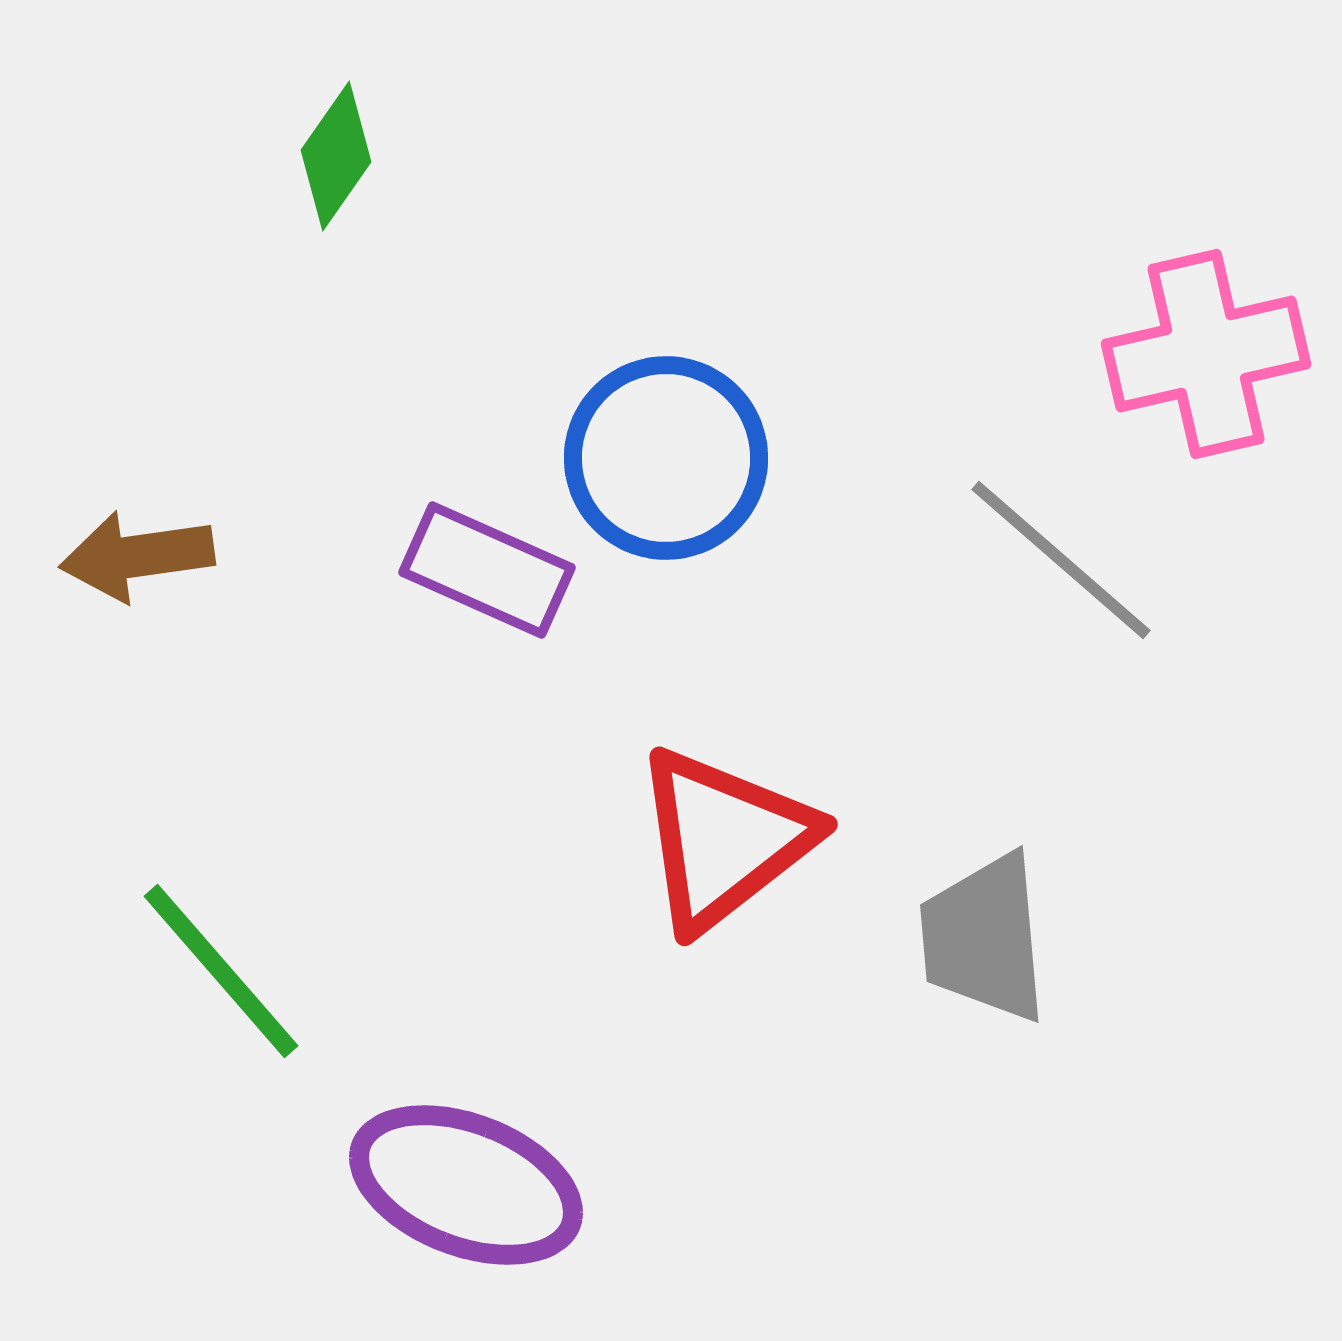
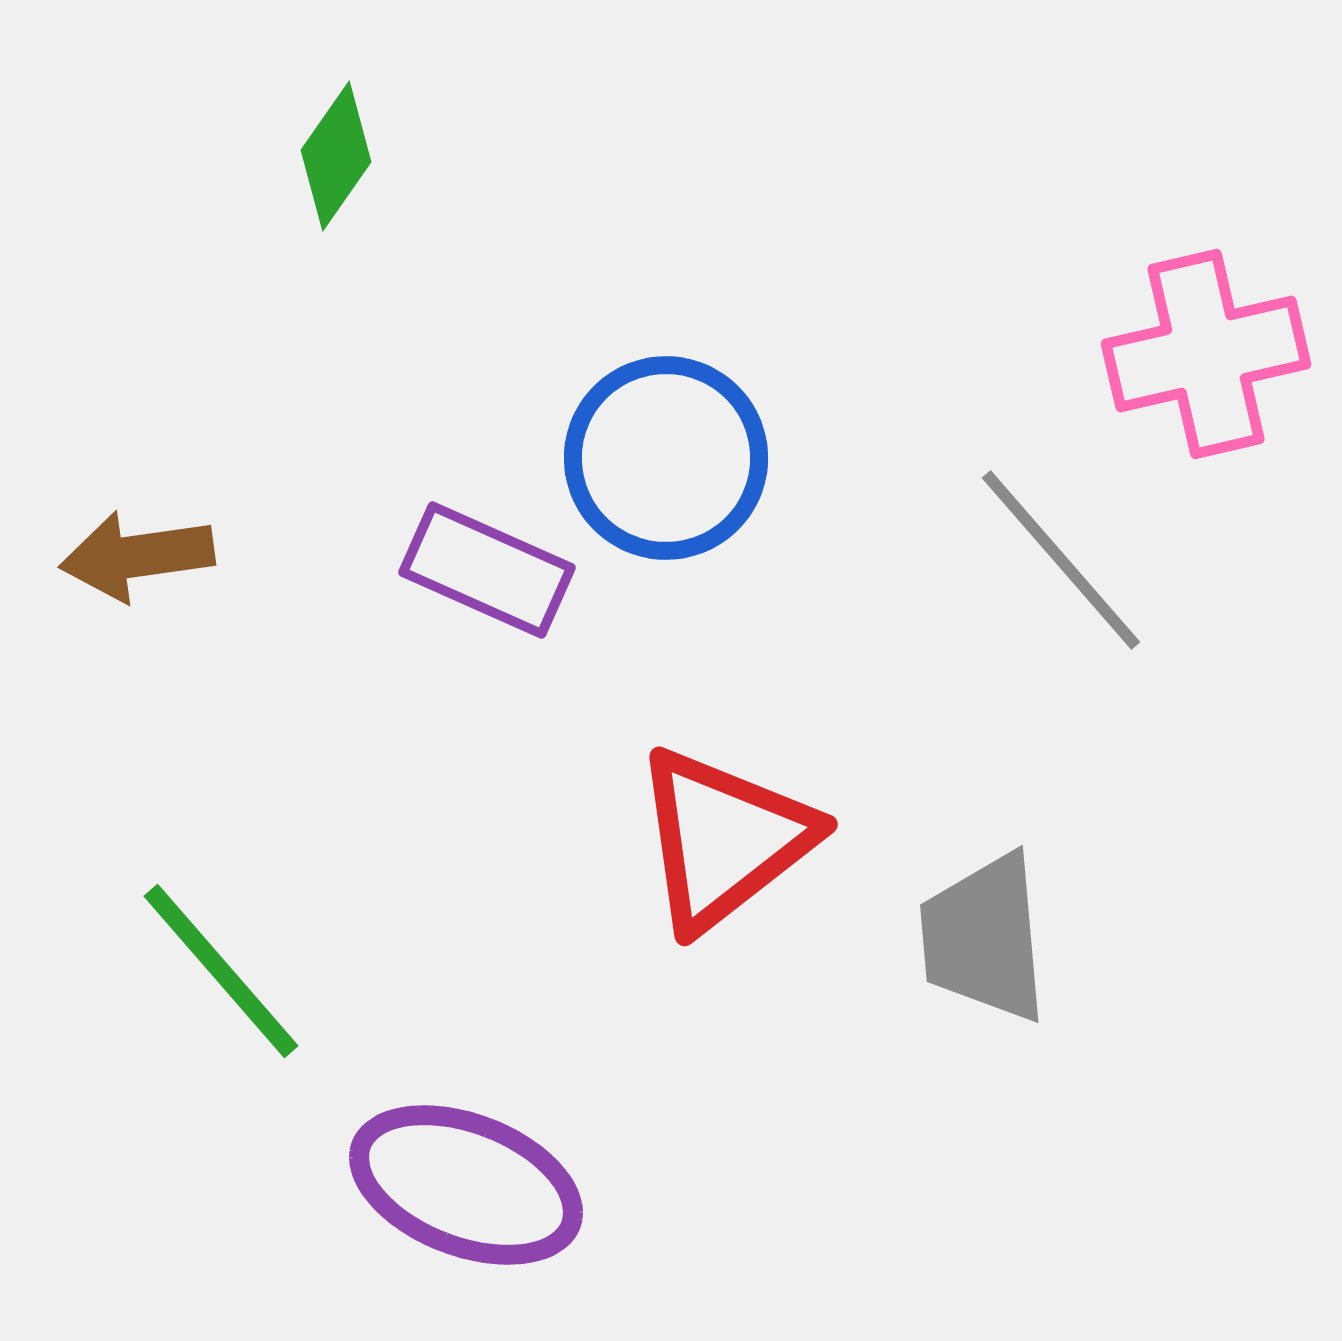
gray line: rotated 8 degrees clockwise
